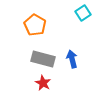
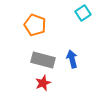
orange pentagon: rotated 10 degrees counterclockwise
gray rectangle: moved 1 px down
red star: rotated 21 degrees clockwise
